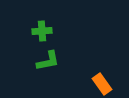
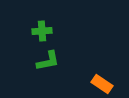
orange rectangle: rotated 20 degrees counterclockwise
